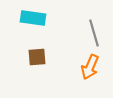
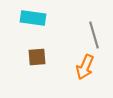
gray line: moved 2 px down
orange arrow: moved 5 px left
